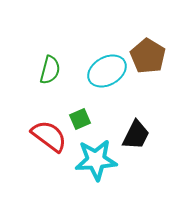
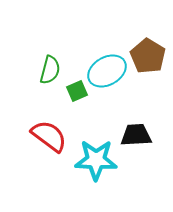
green square: moved 3 px left, 28 px up
black trapezoid: rotated 120 degrees counterclockwise
cyan star: rotated 6 degrees clockwise
